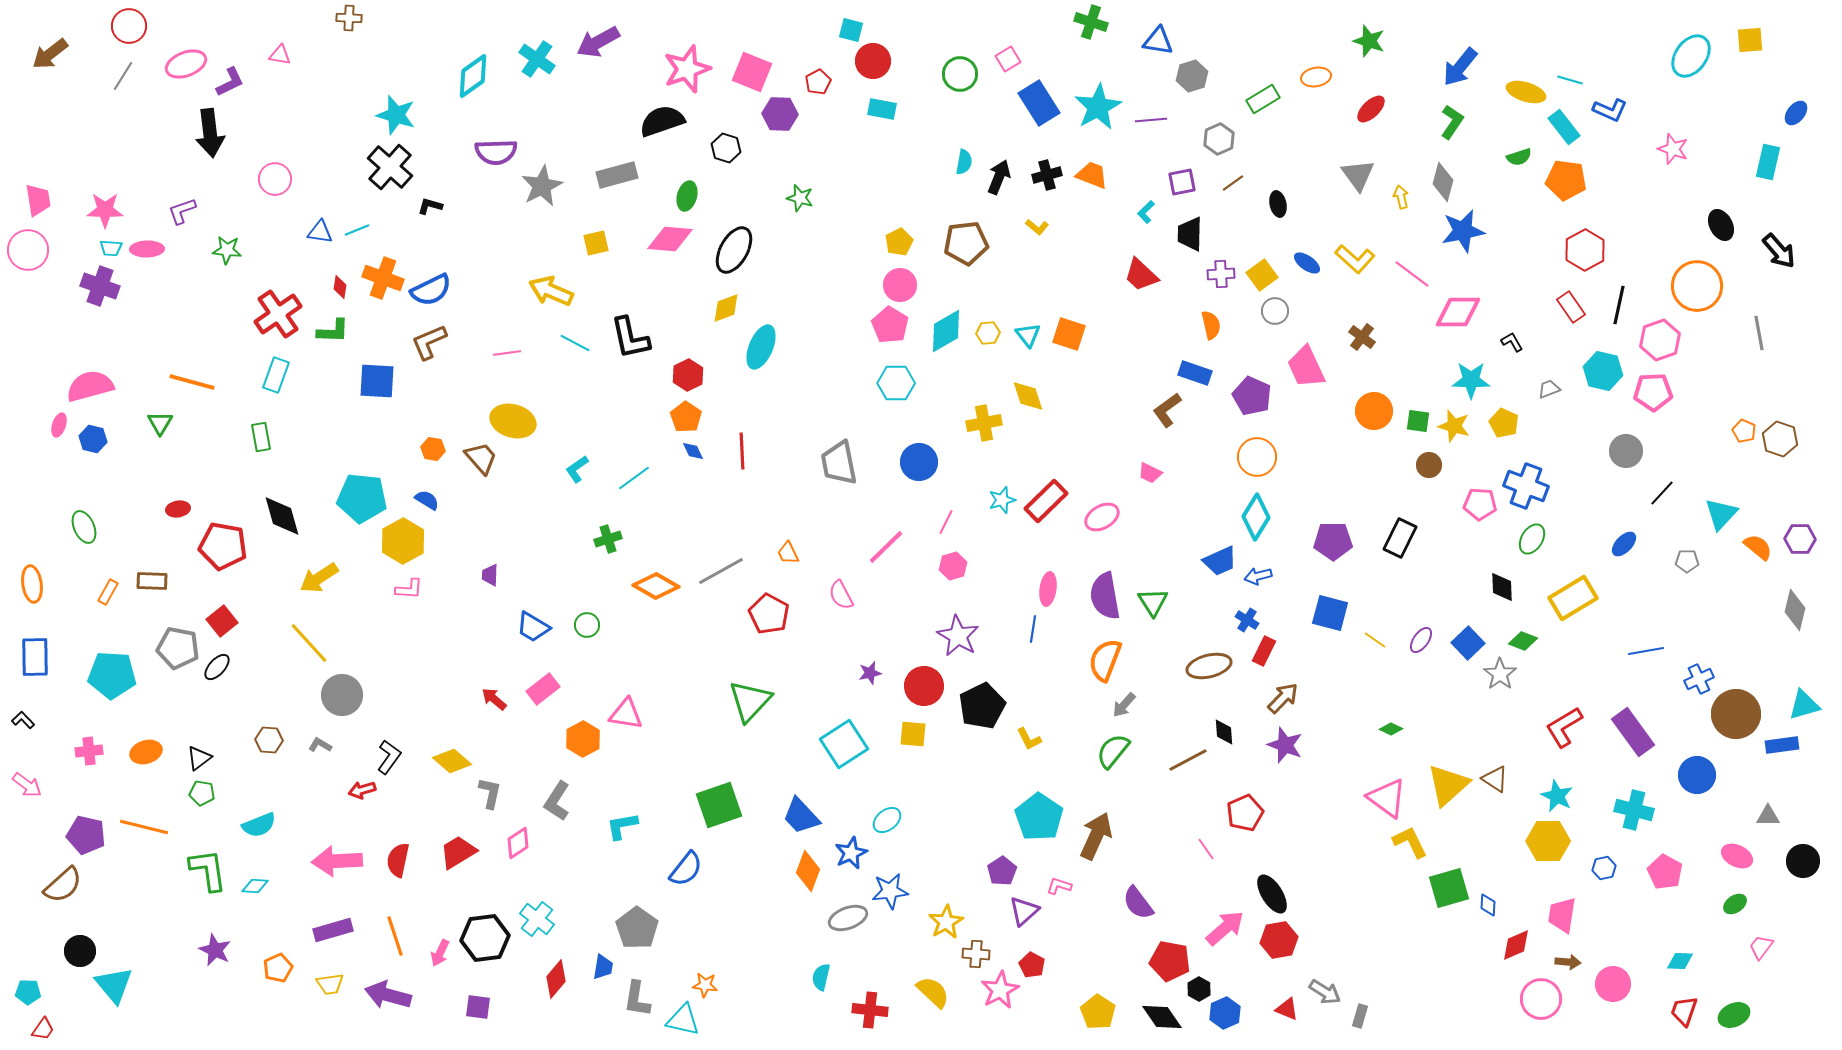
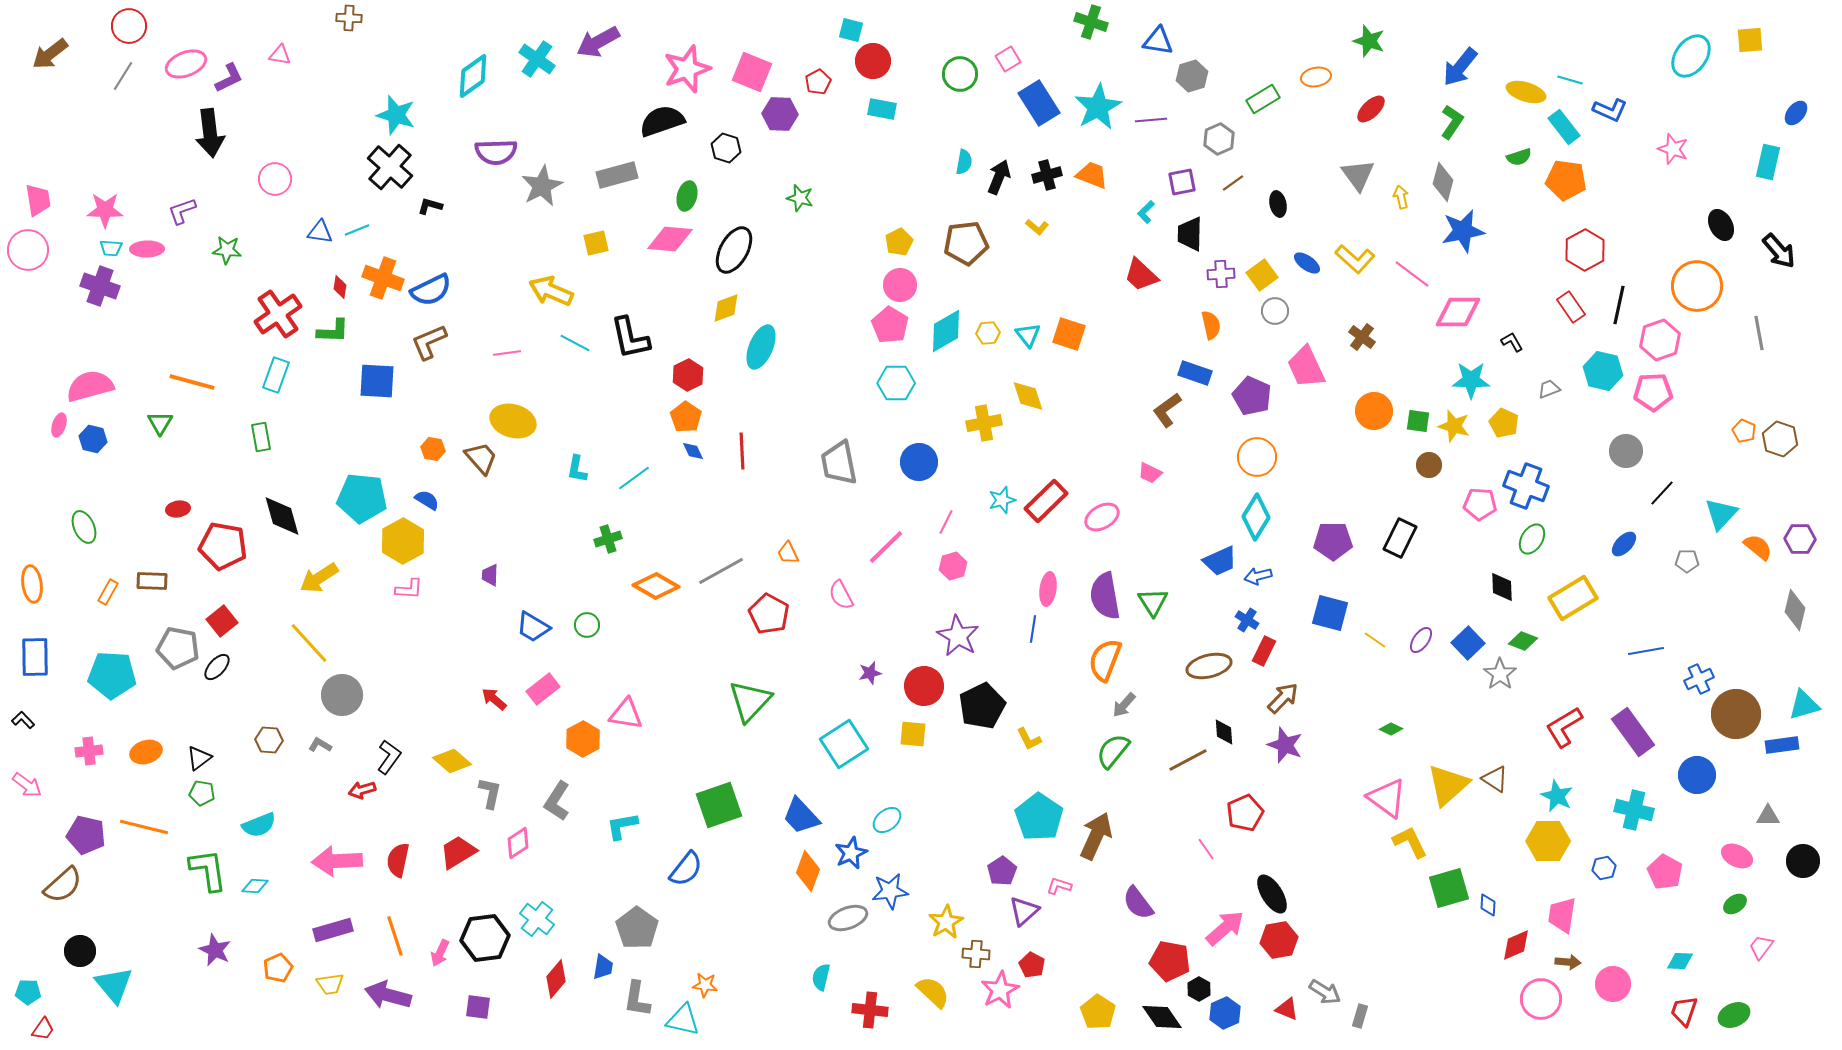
purple L-shape at (230, 82): moved 1 px left, 4 px up
cyan L-shape at (577, 469): rotated 44 degrees counterclockwise
